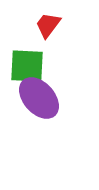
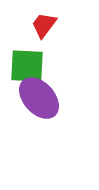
red trapezoid: moved 4 px left
